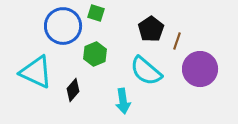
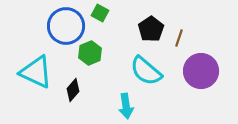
green square: moved 4 px right; rotated 12 degrees clockwise
blue circle: moved 3 px right
brown line: moved 2 px right, 3 px up
green hexagon: moved 5 px left, 1 px up
purple circle: moved 1 px right, 2 px down
cyan arrow: moved 3 px right, 5 px down
